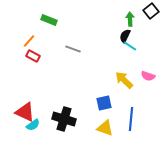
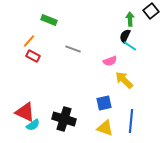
pink semicircle: moved 38 px left, 15 px up; rotated 40 degrees counterclockwise
blue line: moved 2 px down
